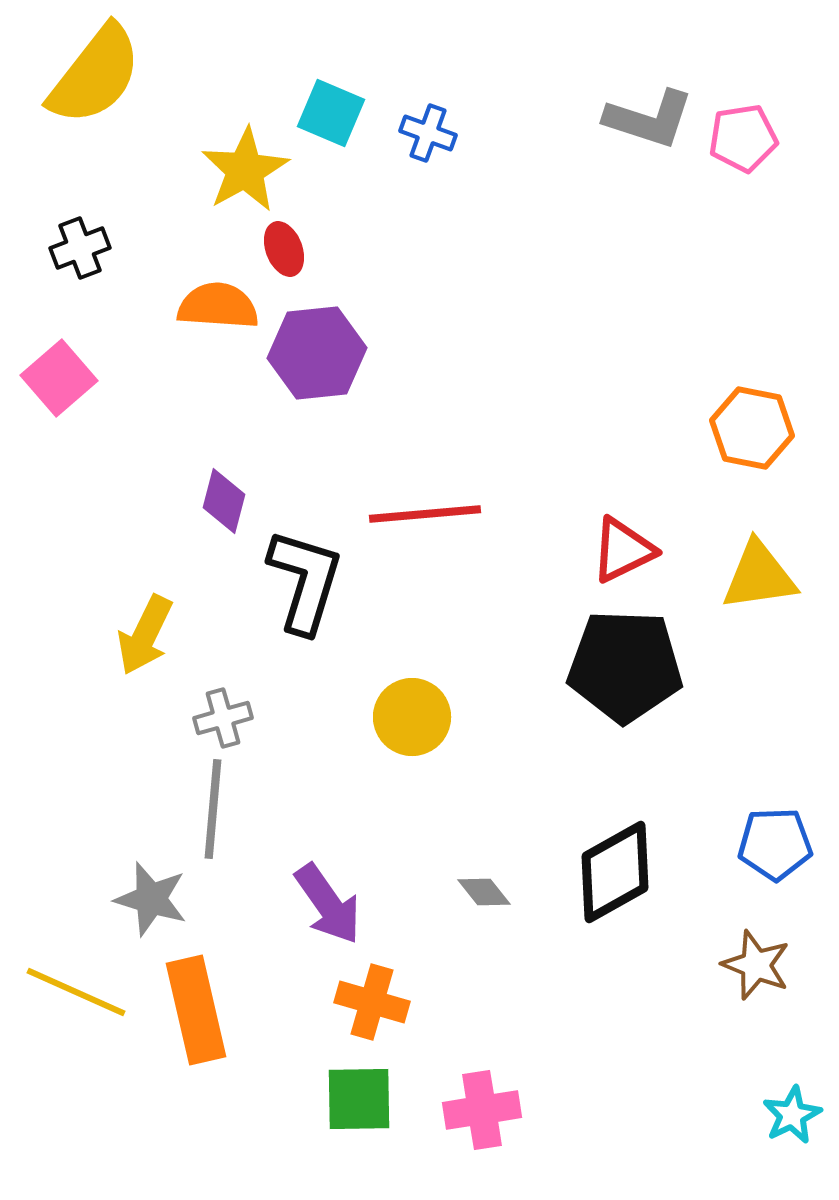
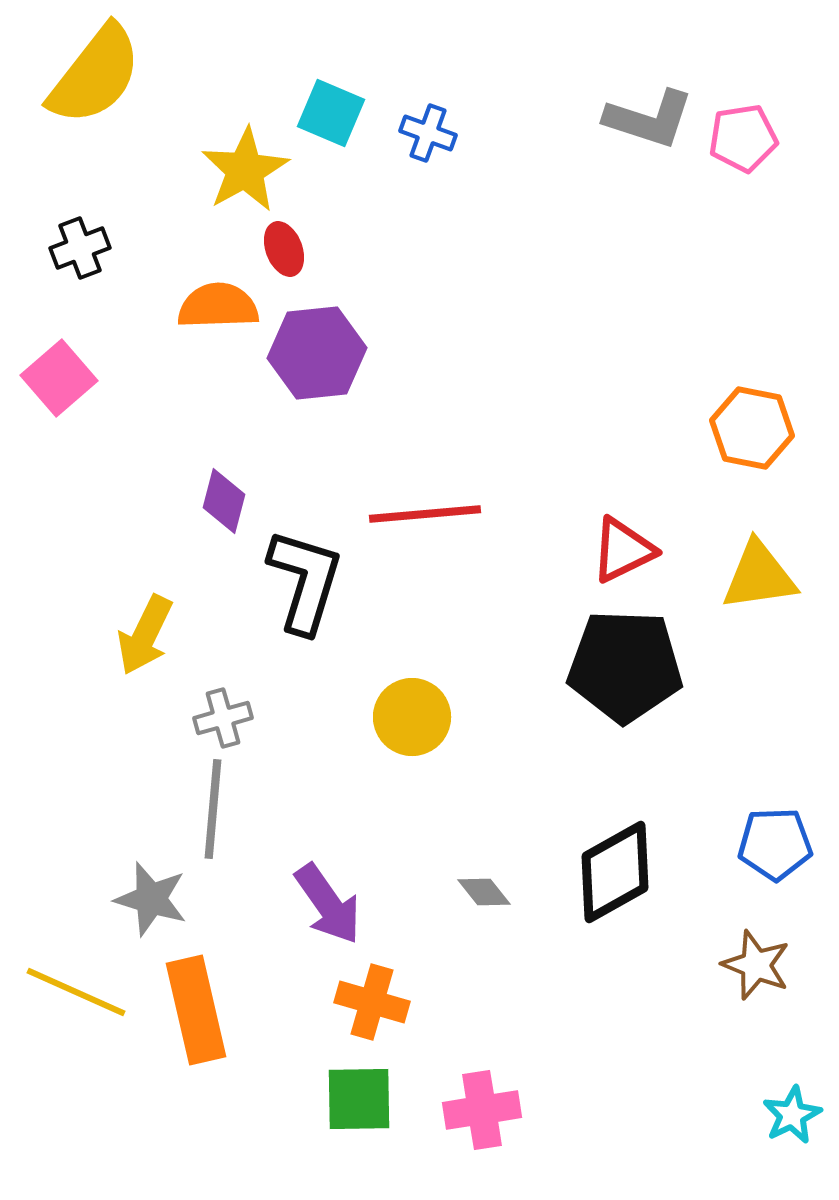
orange semicircle: rotated 6 degrees counterclockwise
